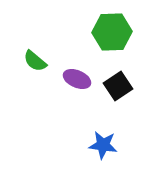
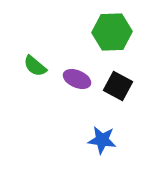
green semicircle: moved 5 px down
black square: rotated 28 degrees counterclockwise
blue star: moved 1 px left, 5 px up
